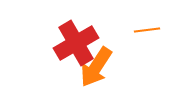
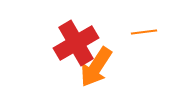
orange line: moved 3 px left, 2 px down
